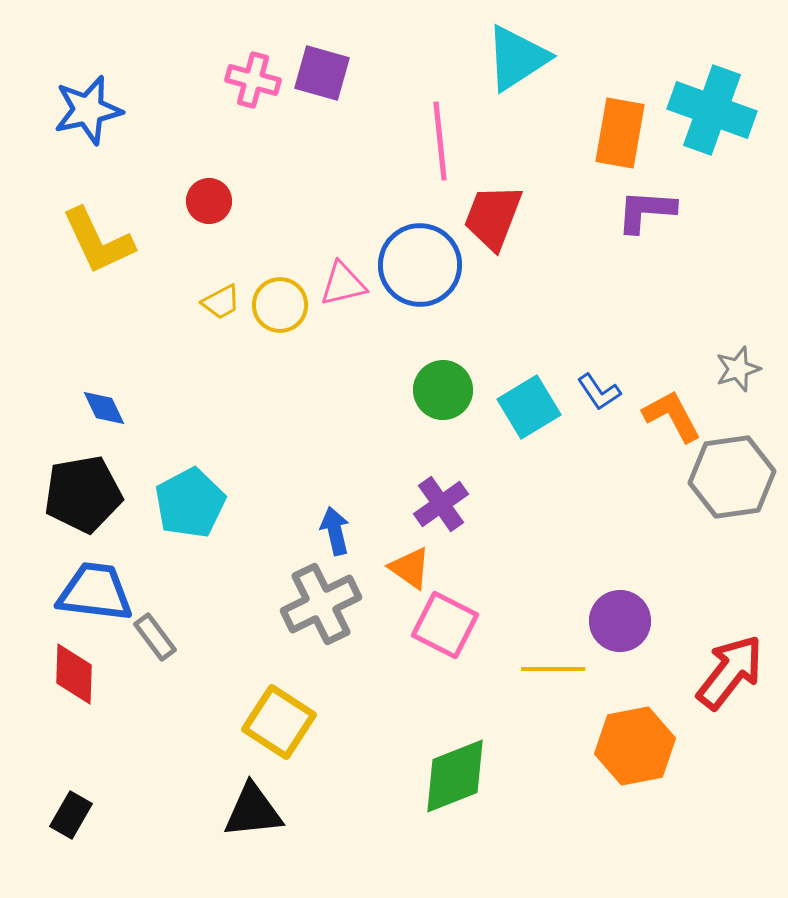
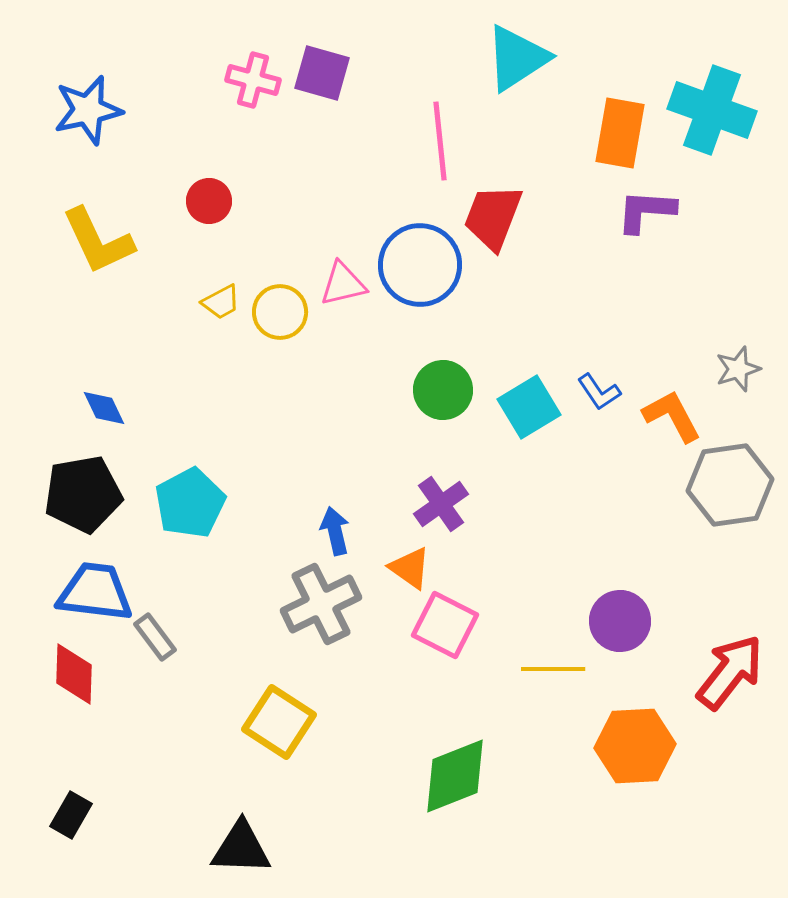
yellow circle: moved 7 px down
gray hexagon: moved 2 px left, 8 px down
orange hexagon: rotated 8 degrees clockwise
black triangle: moved 12 px left, 37 px down; rotated 8 degrees clockwise
